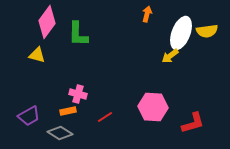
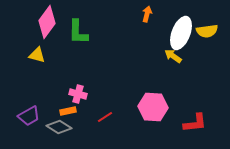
green L-shape: moved 2 px up
yellow arrow: moved 3 px right; rotated 72 degrees clockwise
red L-shape: moved 2 px right; rotated 10 degrees clockwise
gray diamond: moved 1 px left, 6 px up
